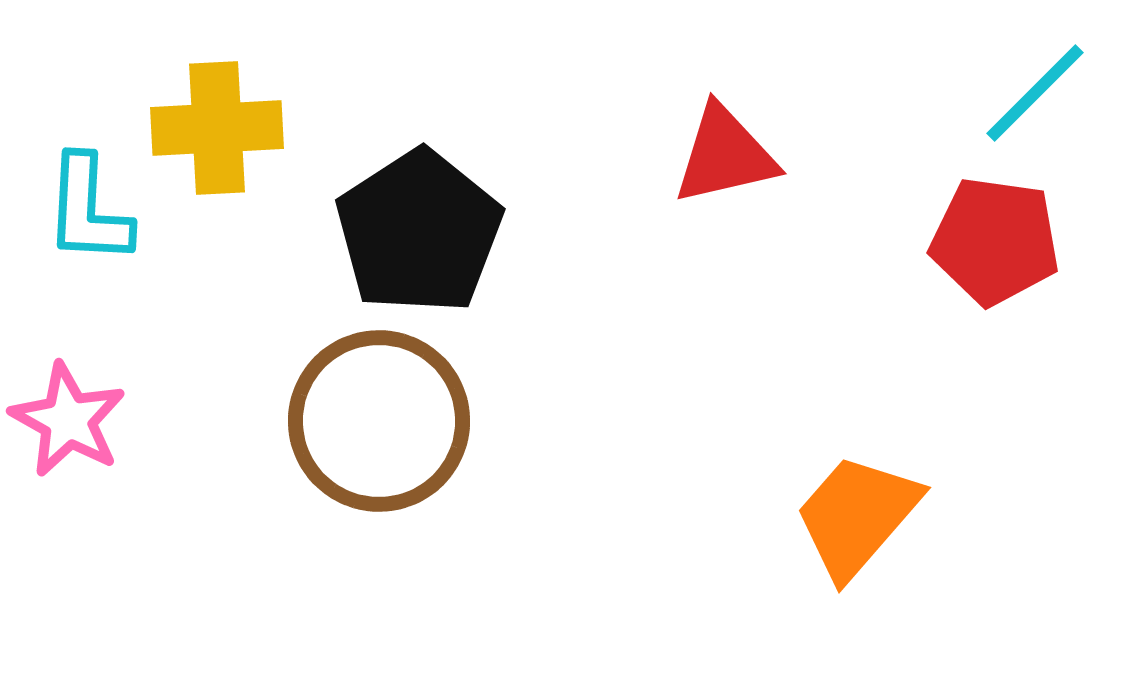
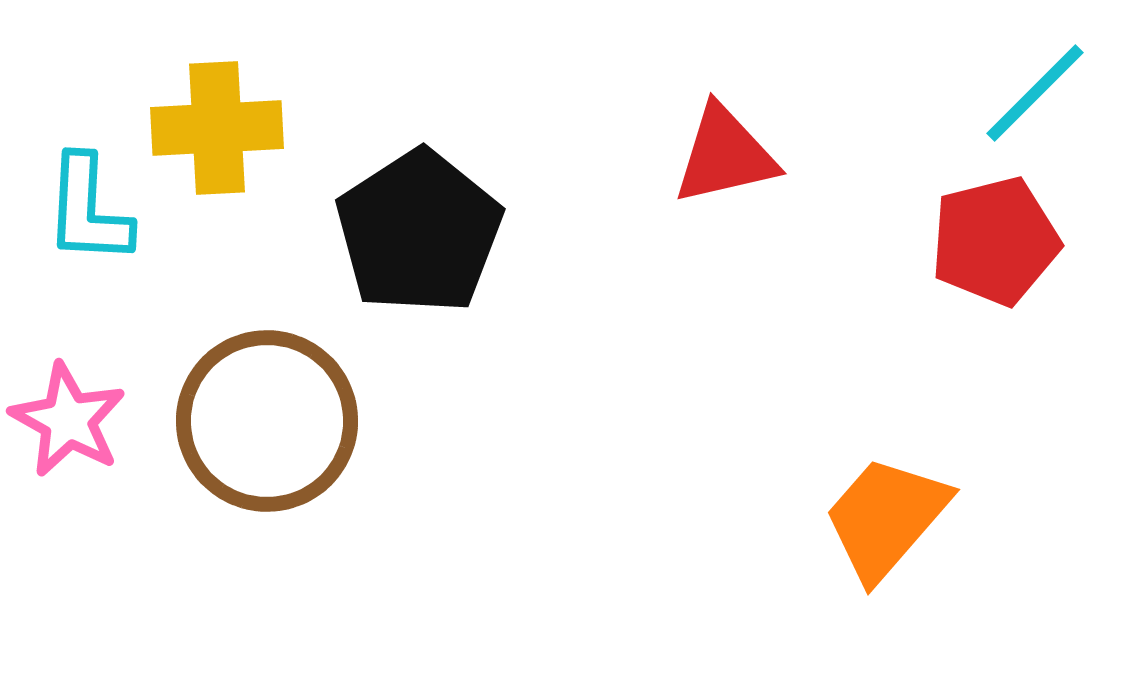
red pentagon: rotated 22 degrees counterclockwise
brown circle: moved 112 px left
orange trapezoid: moved 29 px right, 2 px down
